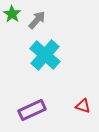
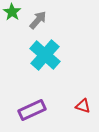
green star: moved 2 px up
gray arrow: moved 1 px right
